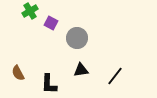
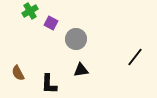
gray circle: moved 1 px left, 1 px down
black line: moved 20 px right, 19 px up
